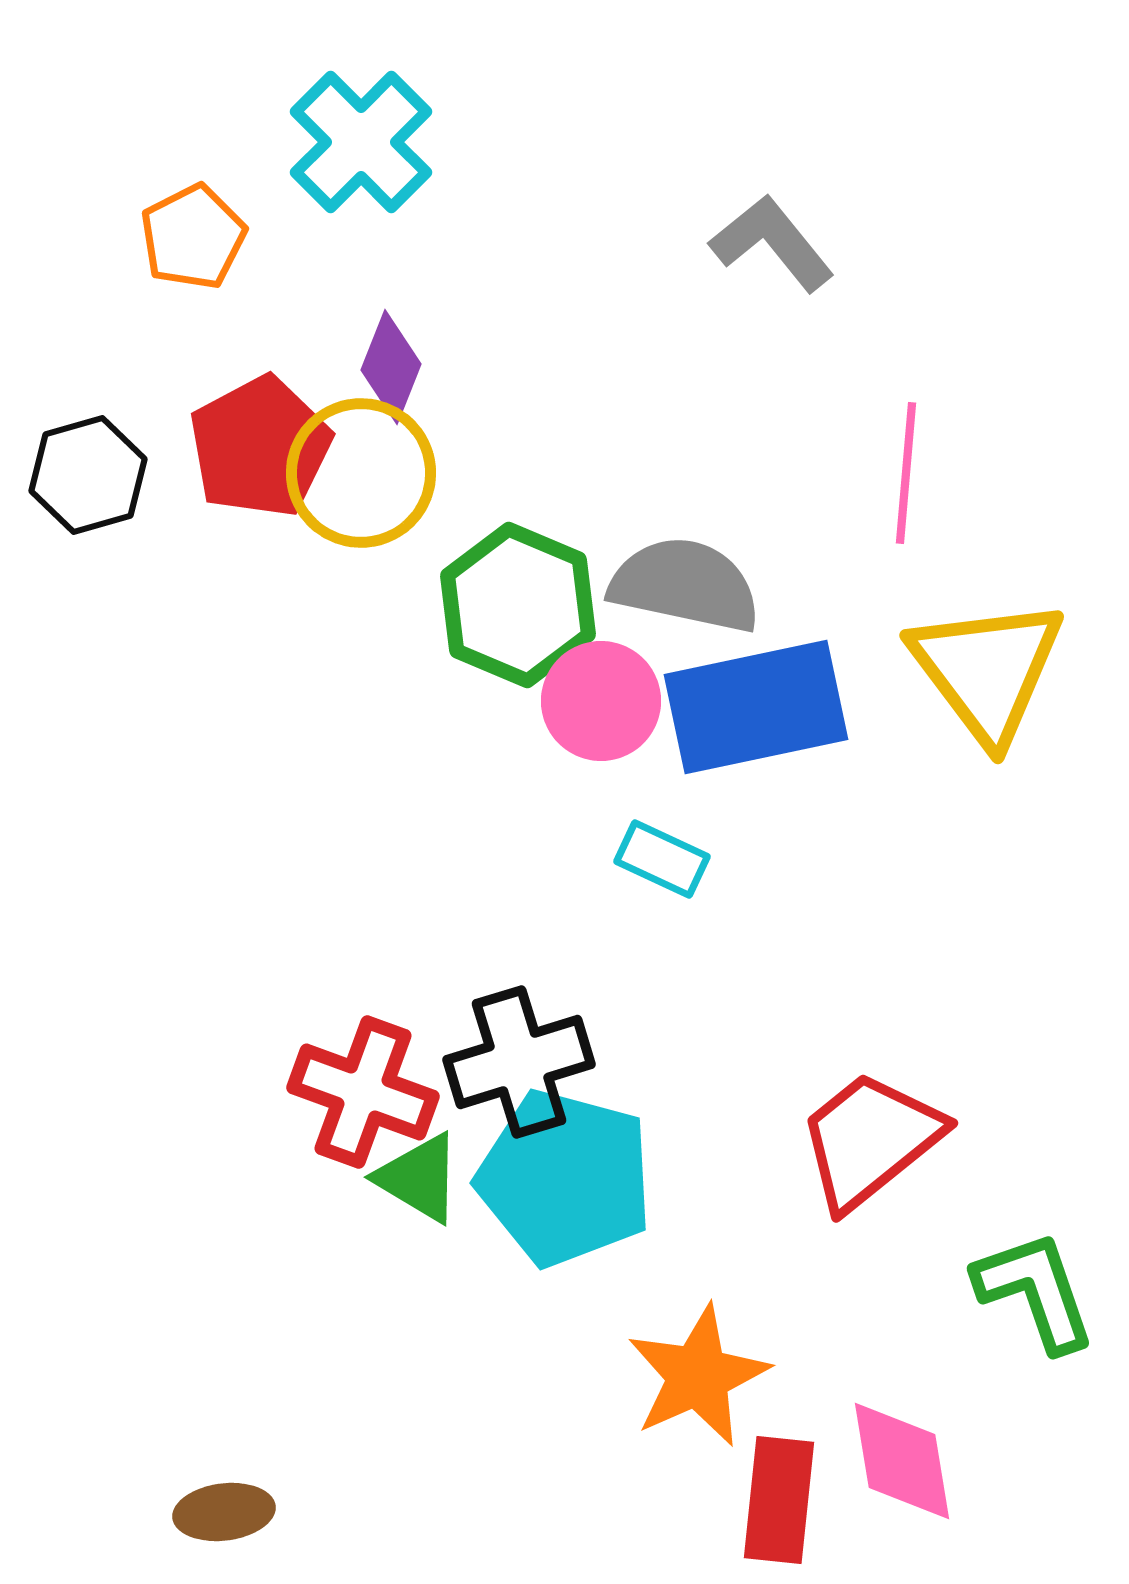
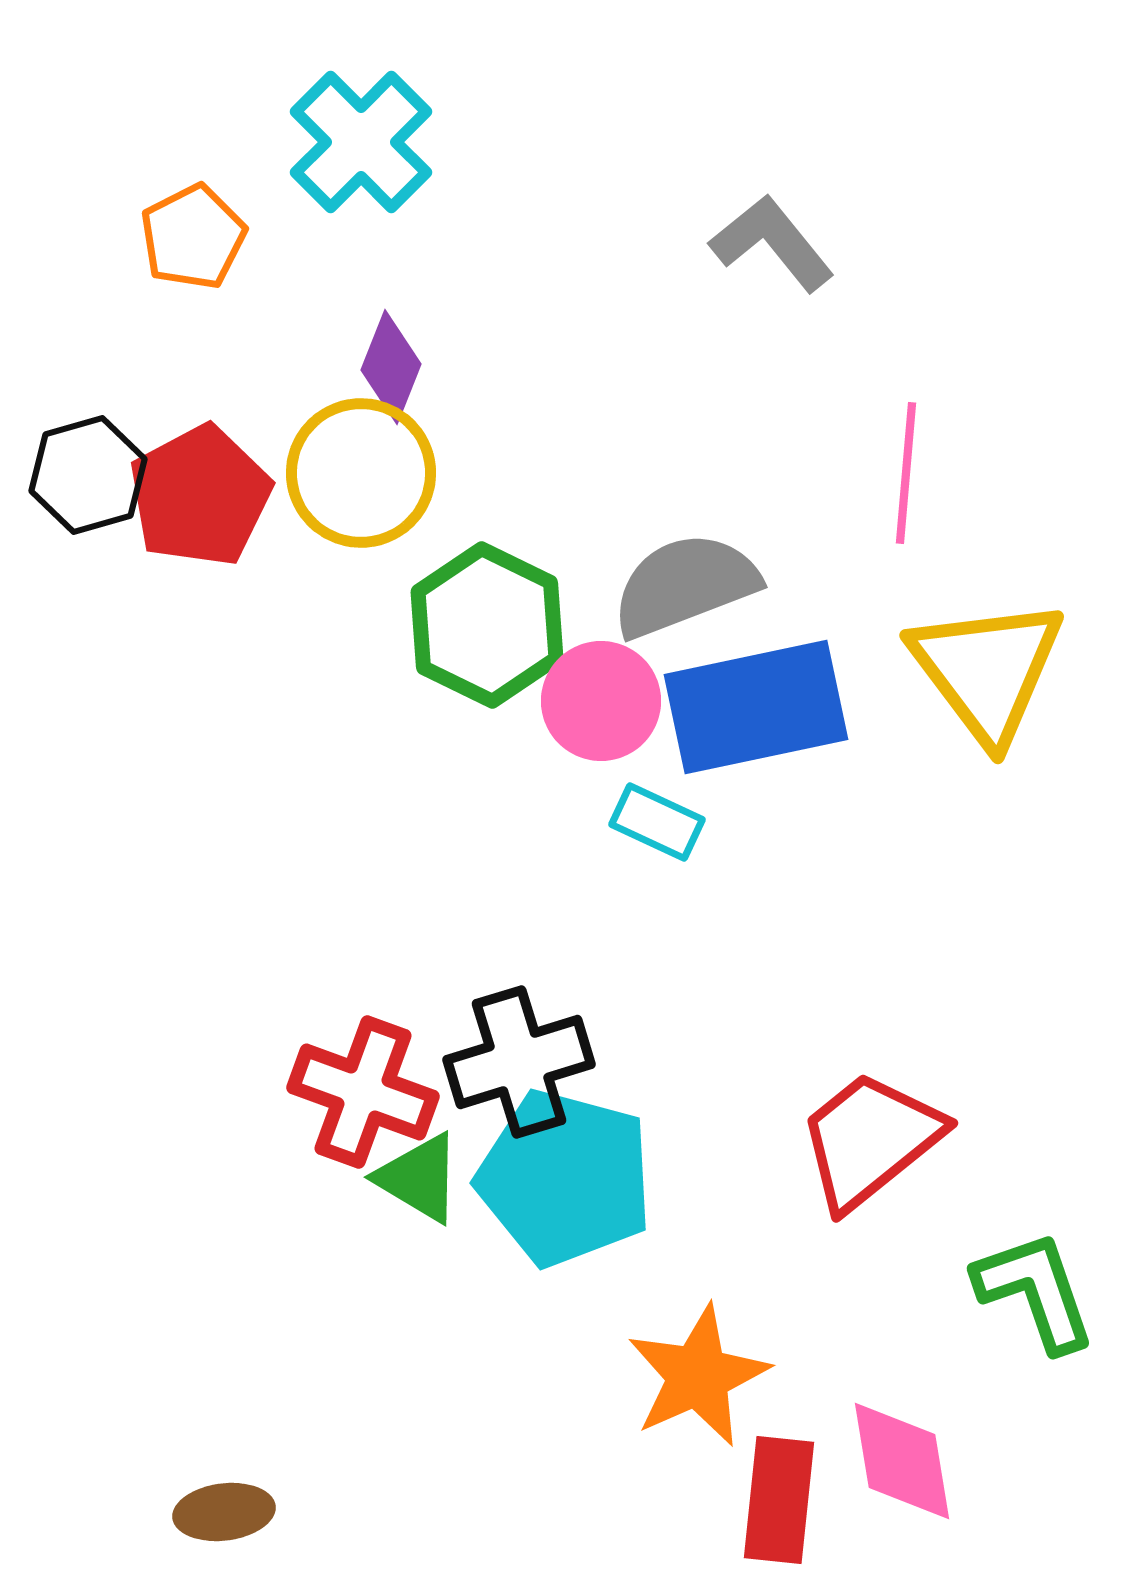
red pentagon: moved 60 px left, 49 px down
gray semicircle: rotated 33 degrees counterclockwise
green hexagon: moved 31 px left, 20 px down; rotated 3 degrees clockwise
cyan rectangle: moved 5 px left, 37 px up
